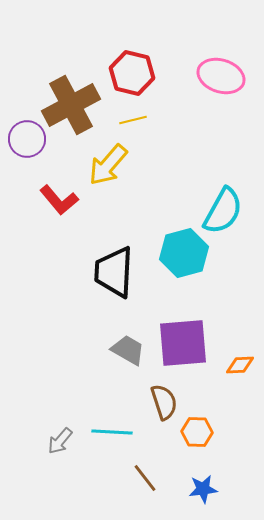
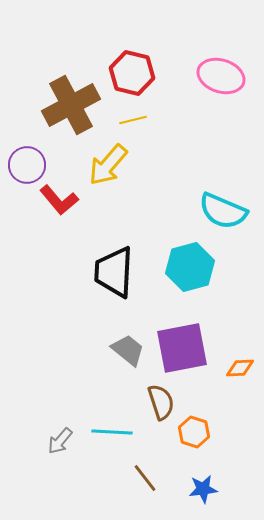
purple circle: moved 26 px down
cyan semicircle: rotated 84 degrees clockwise
cyan hexagon: moved 6 px right, 14 px down
purple square: moved 1 px left, 5 px down; rotated 6 degrees counterclockwise
gray trapezoid: rotated 9 degrees clockwise
orange diamond: moved 3 px down
brown semicircle: moved 3 px left
orange hexagon: moved 3 px left; rotated 16 degrees clockwise
